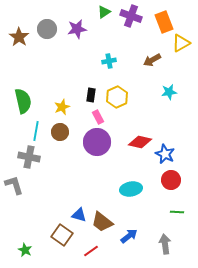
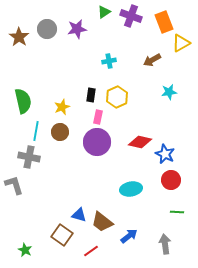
pink rectangle: rotated 40 degrees clockwise
